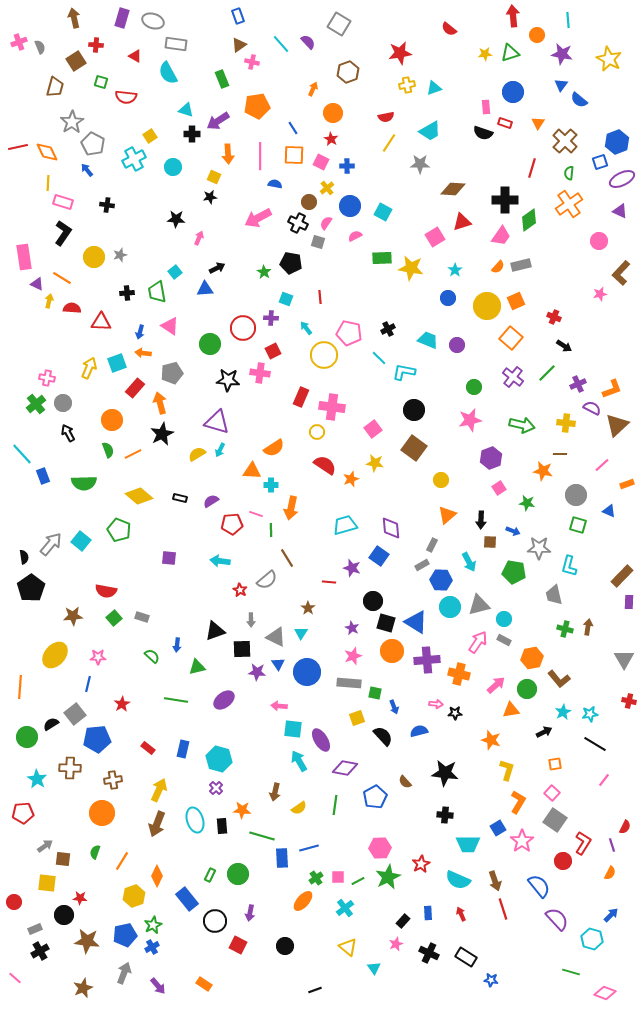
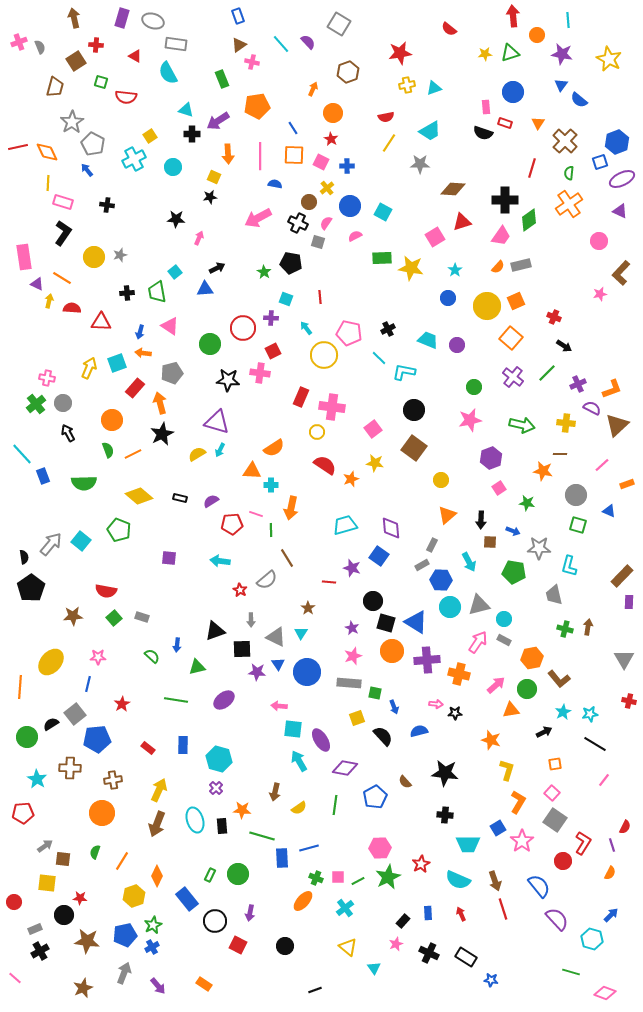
yellow ellipse at (55, 655): moved 4 px left, 7 px down
blue rectangle at (183, 749): moved 4 px up; rotated 12 degrees counterclockwise
green cross at (316, 878): rotated 32 degrees counterclockwise
